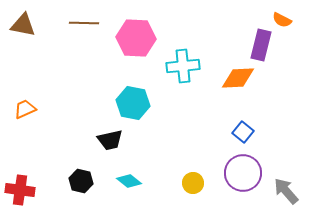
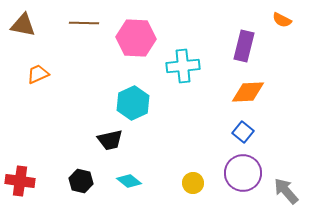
purple rectangle: moved 17 px left, 1 px down
orange diamond: moved 10 px right, 14 px down
cyan hexagon: rotated 24 degrees clockwise
orange trapezoid: moved 13 px right, 35 px up
red cross: moved 9 px up
